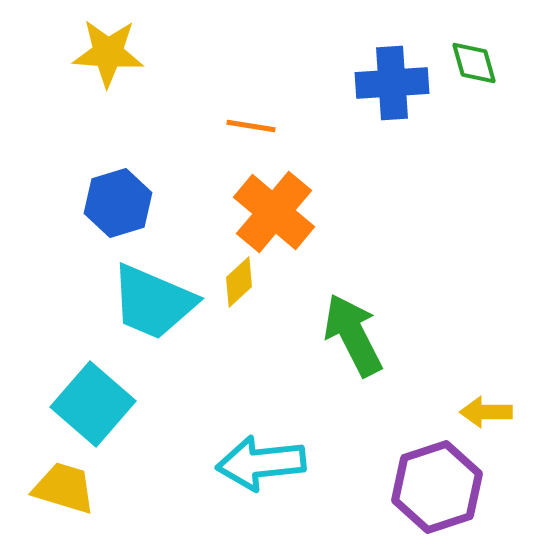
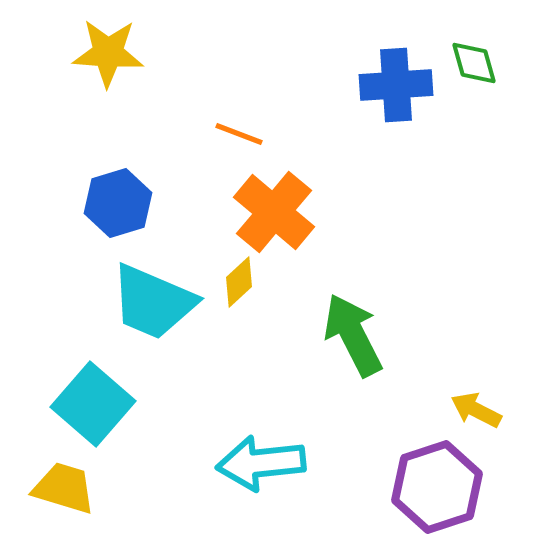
blue cross: moved 4 px right, 2 px down
orange line: moved 12 px left, 8 px down; rotated 12 degrees clockwise
yellow arrow: moved 10 px left, 2 px up; rotated 27 degrees clockwise
